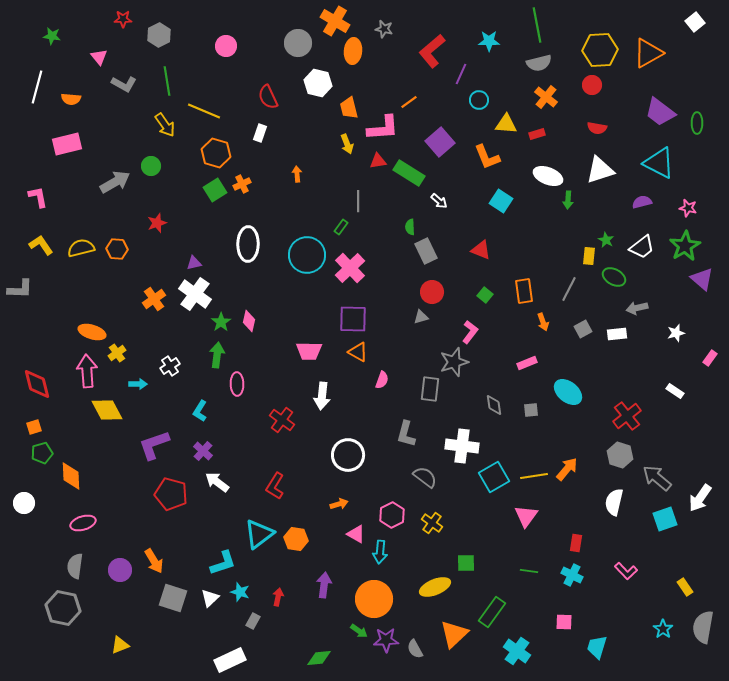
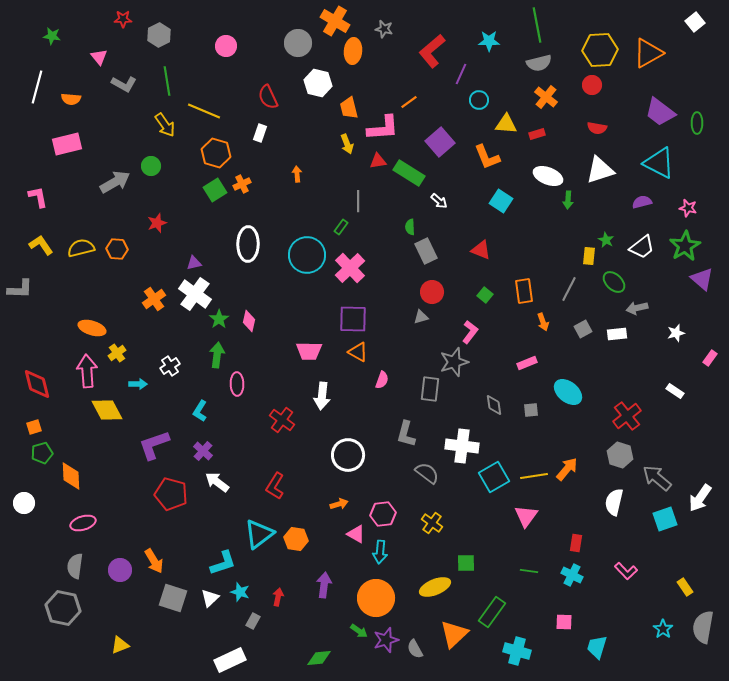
green ellipse at (614, 277): moved 5 px down; rotated 15 degrees clockwise
green star at (221, 322): moved 2 px left, 3 px up
orange ellipse at (92, 332): moved 4 px up
gray semicircle at (425, 477): moved 2 px right, 4 px up
pink hexagon at (392, 515): moved 9 px left, 1 px up; rotated 20 degrees clockwise
orange circle at (374, 599): moved 2 px right, 1 px up
purple star at (386, 640): rotated 15 degrees counterclockwise
cyan cross at (517, 651): rotated 20 degrees counterclockwise
